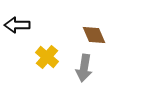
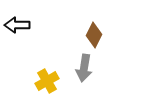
brown diamond: rotated 50 degrees clockwise
yellow cross: moved 24 px down; rotated 20 degrees clockwise
